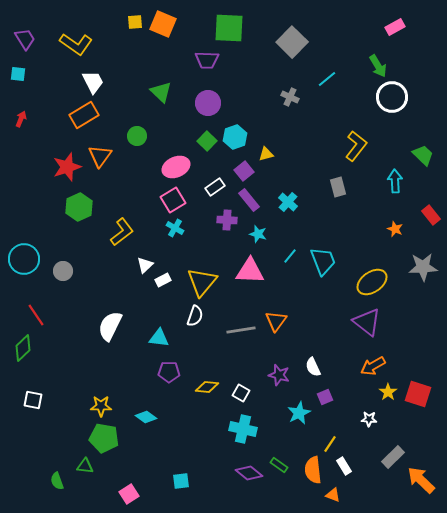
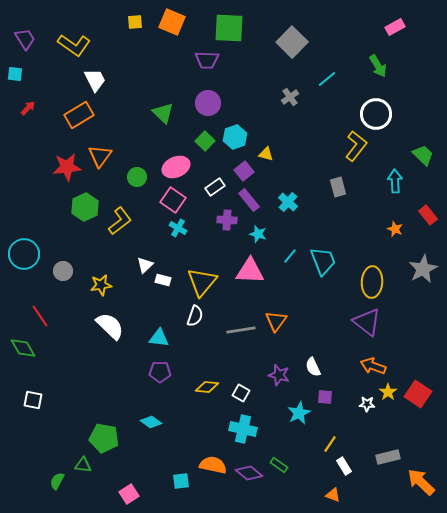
orange square at (163, 24): moved 9 px right, 2 px up
yellow L-shape at (76, 44): moved 2 px left, 1 px down
cyan square at (18, 74): moved 3 px left
white trapezoid at (93, 82): moved 2 px right, 2 px up
green triangle at (161, 92): moved 2 px right, 21 px down
gray cross at (290, 97): rotated 30 degrees clockwise
white circle at (392, 97): moved 16 px left, 17 px down
orange rectangle at (84, 115): moved 5 px left
red arrow at (21, 119): moved 7 px right, 11 px up; rotated 21 degrees clockwise
green circle at (137, 136): moved 41 px down
green square at (207, 141): moved 2 px left
yellow triangle at (266, 154): rotated 28 degrees clockwise
red star at (67, 167): rotated 12 degrees clockwise
pink square at (173, 200): rotated 25 degrees counterclockwise
green hexagon at (79, 207): moved 6 px right
red rectangle at (431, 215): moved 3 px left
cyan cross at (175, 228): moved 3 px right
yellow L-shape at (122, 232): moved 2 px left, 11 px up
cyan circle at (24, 259): moved 5 px up
gray star at (423, 267): moved 2 px down; rotated 24 degrees counterclockwise
white rectangle at (163, 280): rotated 42 degrees clockwise
yellow ellipse at (372, 282): rotated 52 degrees counterclockwise
red line at (36, 315): moved 4 px right, 1 px down
white semicircle at (110, 326): rotated 108 degrees clockwise
green diamond at (23, 348): rotated 76 degrees counterclockwise
orange arrow at (373, 366): rotated 50 degrees clockwise
purple pentagon at (169, 372): moved 9 px left
red square at (418, 394): rotated 16 degrees clockwise
purple square at (325, 397): rotated 28 degrees clockwise
yellow star at (101, 406): moved 121 px up; rotated 10 degrees counterclockwise
cyan diamond at (146, 417): moved 5 px right, 5 px down
white star at (369, 419): moved 2 px left, 15 px up
gray rectangle at (393, 457): moved 5 px left; rotated 30 degrees clockwise
green triangle at (85, 466): moved 2 px left, 1 px up
orange semicircle at (313, 470): moved 100 px left, 5 px up; rotated 108 degrees clockwise
orange arrow at (421, 480): moved 2 px down
green semicircle at (57, 481): rotated 48 degrees clockwise
